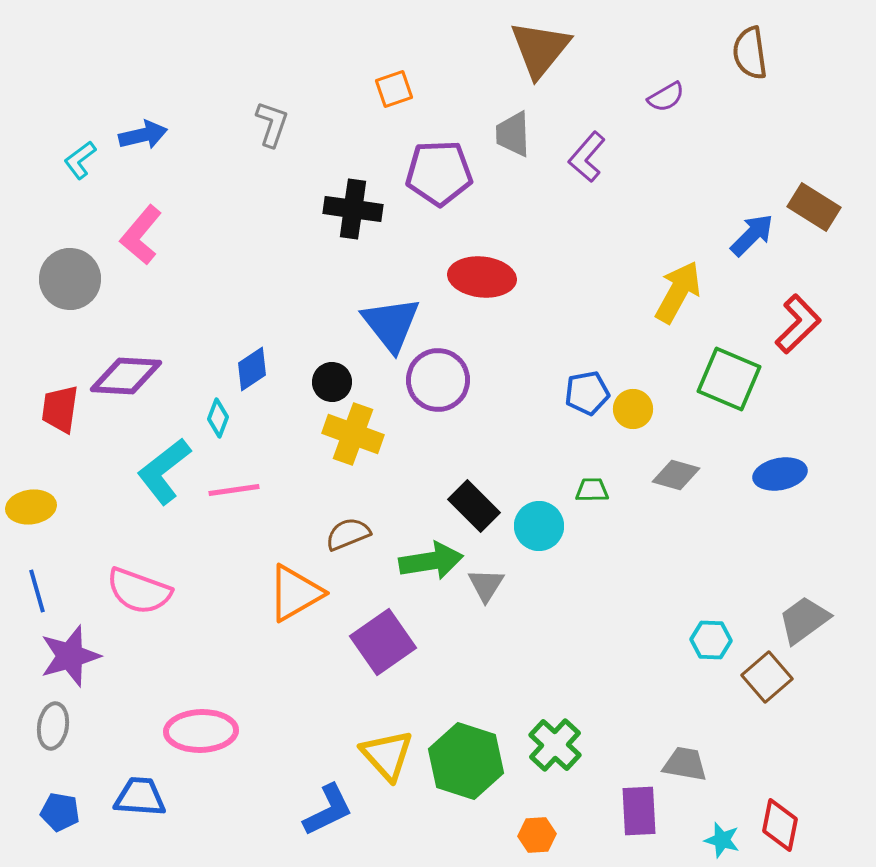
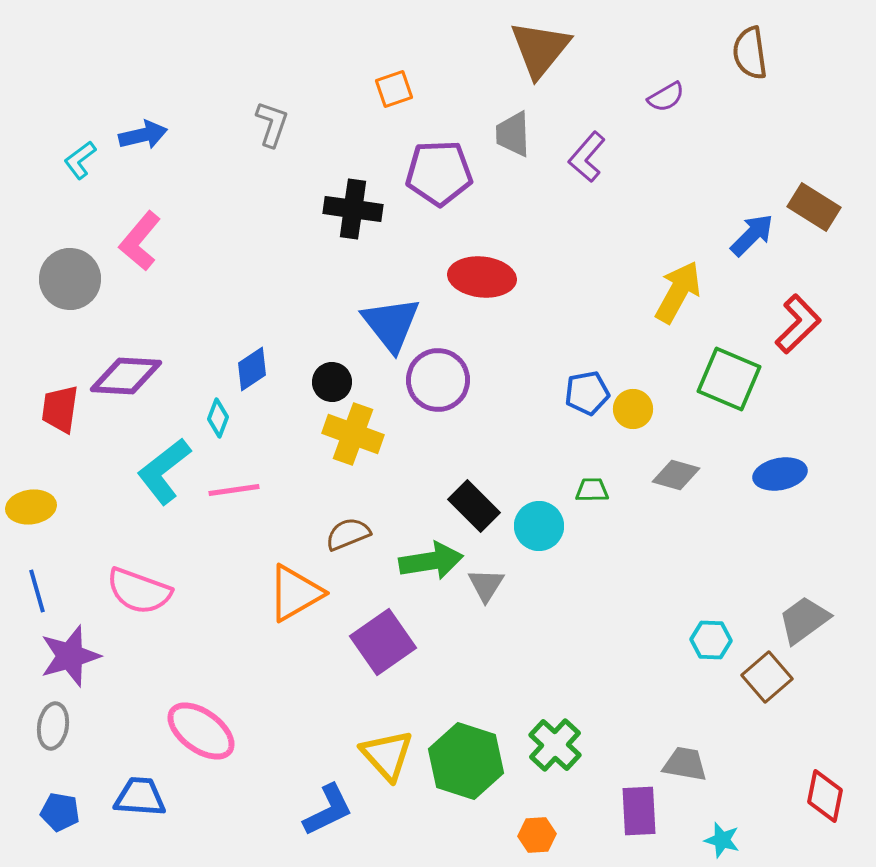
pink L-shape at (141, 235): moved 1 px left, 6 px down
pink ellipse at (201, 731): rotated 38 degrees clockwise
red diamond at (780, 825): moved 45 px right, 29 px up
